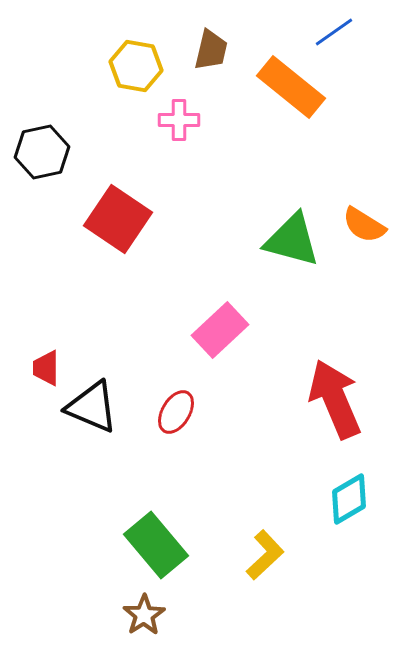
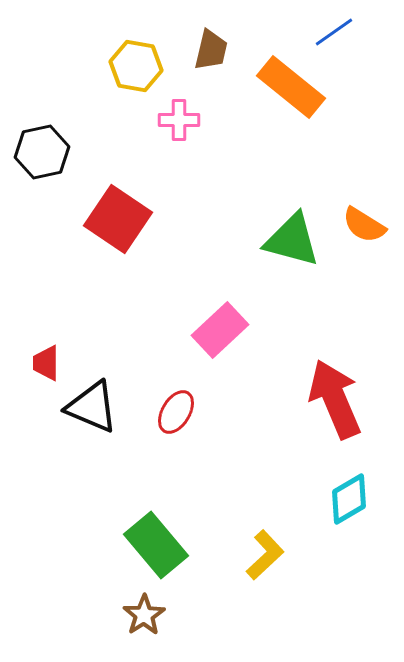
red trapezoid: moved 5 px up
